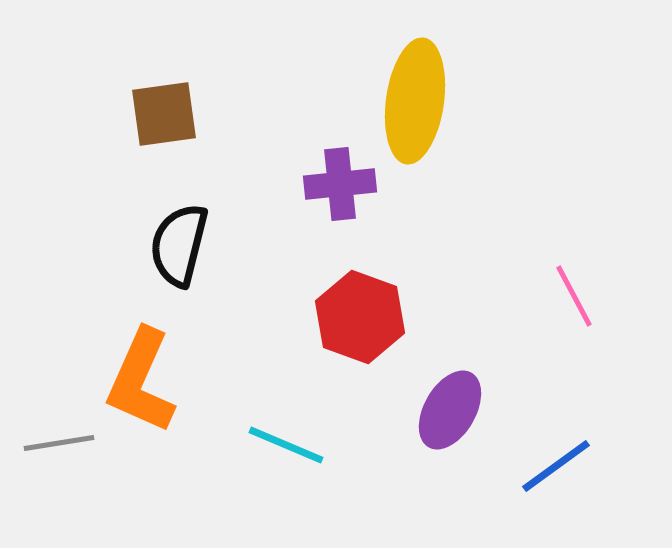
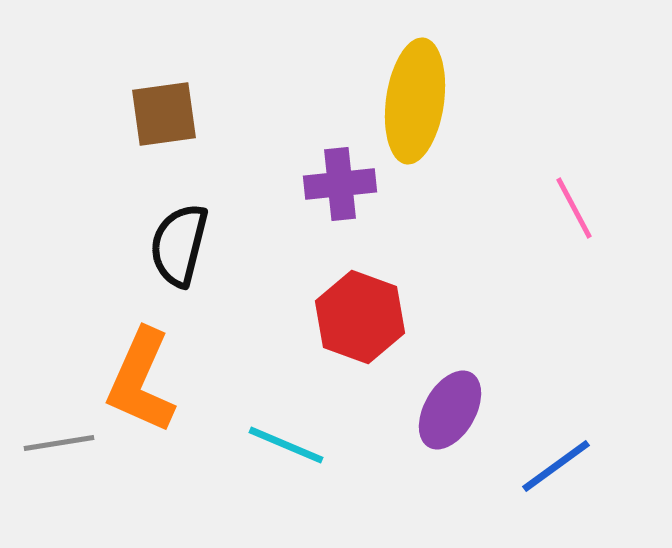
pink line: moved 88 px up
